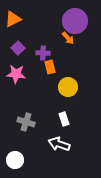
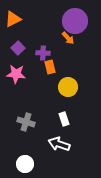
white circle: moved 10 px right, 4 px down
